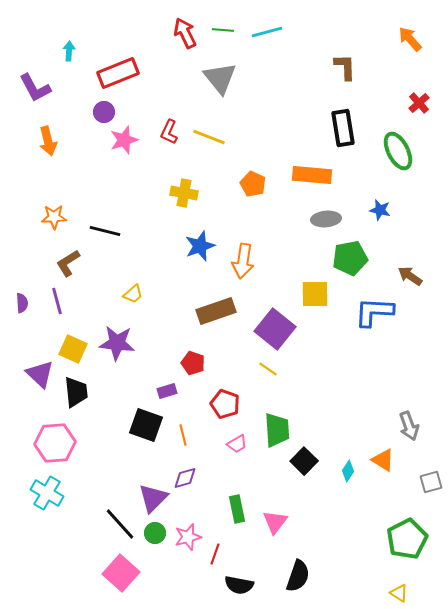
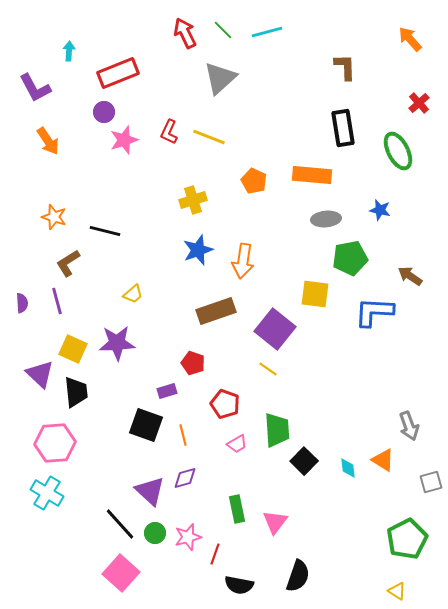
green line at (223, 30): rotated 40 degrees clockwise
gray triangle at (220, 78): rotated 27 degrees clockwise
orange arrow at (48, 141): rotated 20 degrees counterclockwise
orange pentagon at (253, 184): moved 1 px right, 3 px up
yellow cross at (184, 193): moved 9 px right, 7 px down; rotated 28 degrees counterclockwise
orange star at (54, 217): rotated 20 degrees clockwise
blue star at (200, 246): moved 2 px left, 4 px down
yellow square at (315, 294): rotated 8 degrees clockwise
purple star at (117, 343): rotated 9 degrees counterclockwise
cyan diamond at (348, 471): moved 3 px up; rotated 40 degrees counterclockwise
purple triangle at (153, 498): moved 3 px left, 7 px up; rotated 32 degrees counterclockwise
yellow triangle at (399, 593): moved 2 px left, 2 px up
